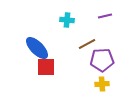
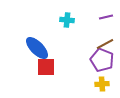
purple line: moved 1 px right, 1 px down
brown line: moved 18 px right
purple pentagon: rotated 25 degrees clockwise
